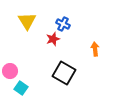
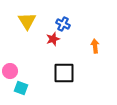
orange arrow: moved 3 px up
black square: rotated 30 degrees counterclockwise
cyan square: rotated 16 degrees counterclockwise
